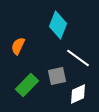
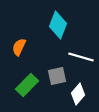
orange semicircle: moved 1 px right, 1 px down
white line: moved 3 px right, 1 px up; rotated 20 degrees counterclockwise
white diamond: rotated 25 degrees counterclockwise
